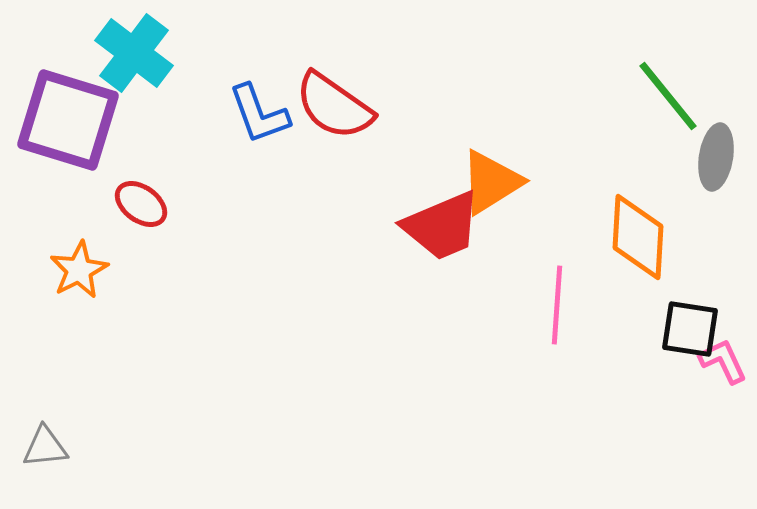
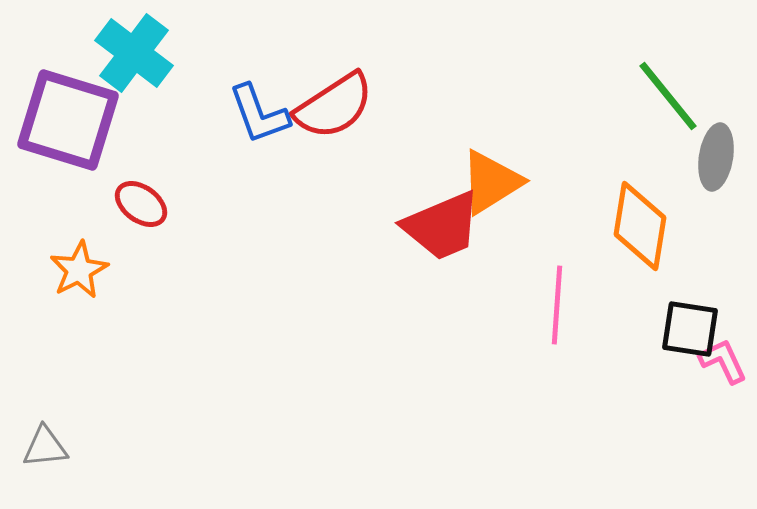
red semicircle: rotated 68 degrees counterclockwise
orange diamond: moved 2 px right, 11 px up; rotated 6 degrees clockwise
